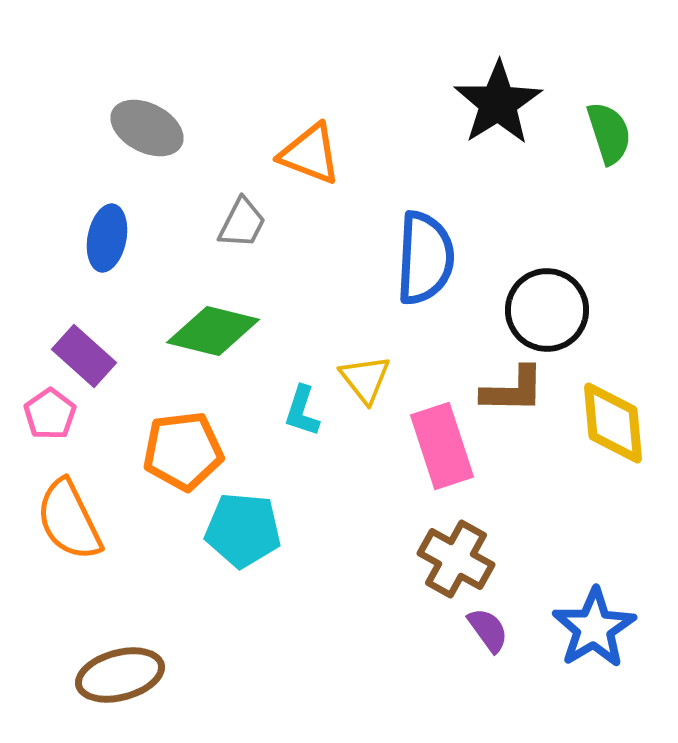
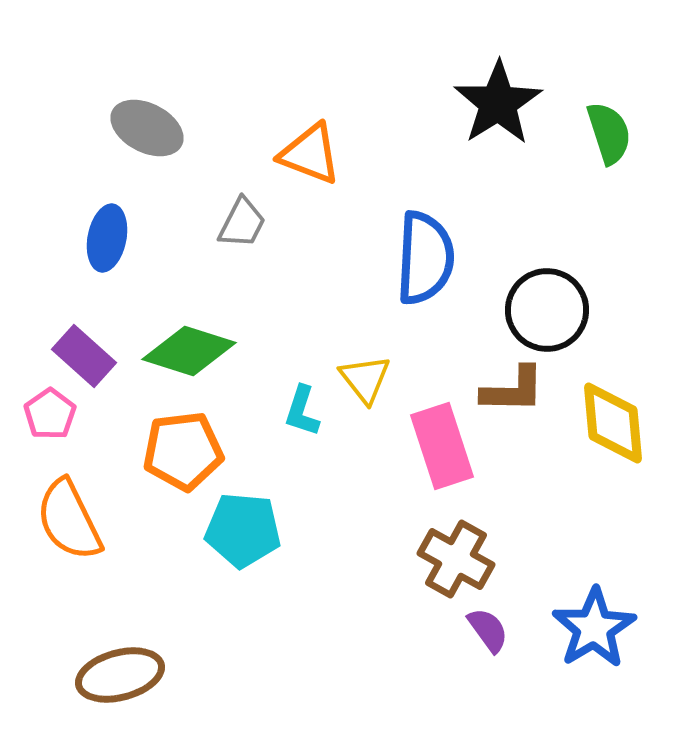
green diamond: moved 24 px left, 20 px down; rotated 4 degrees clockwise
